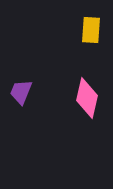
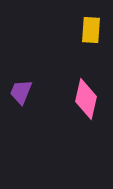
pink diamond: moved 1 px left, 1 px down
